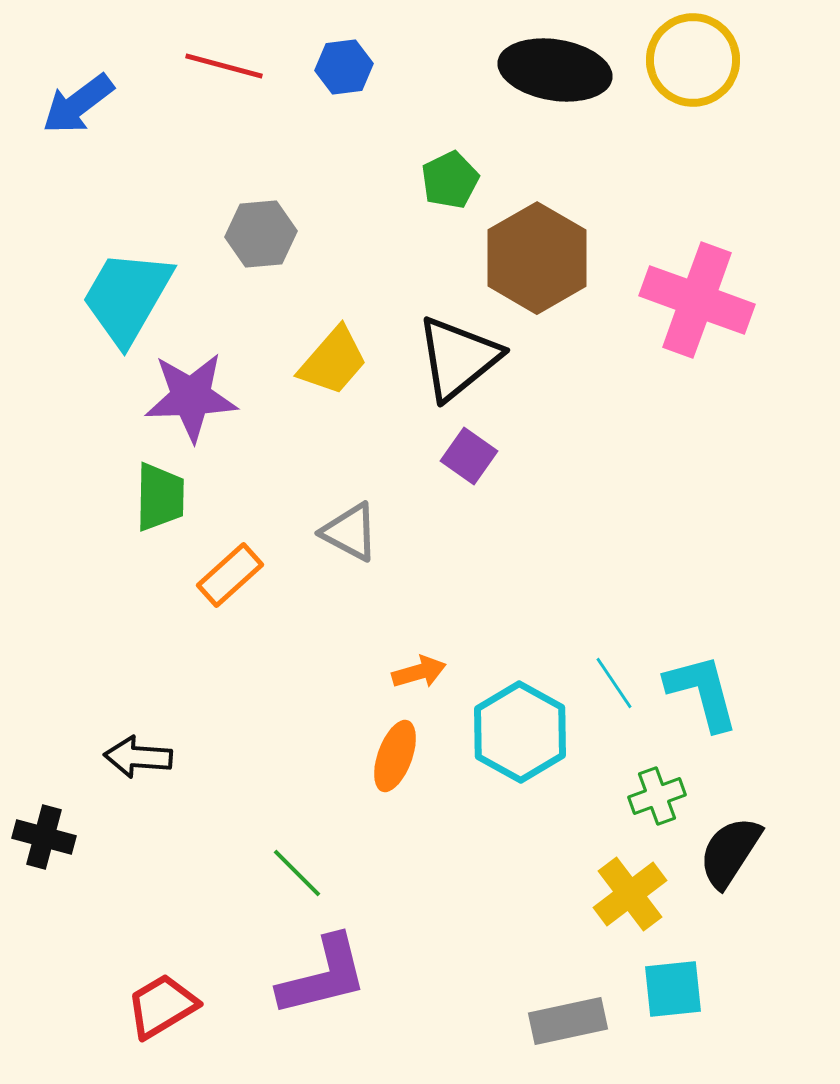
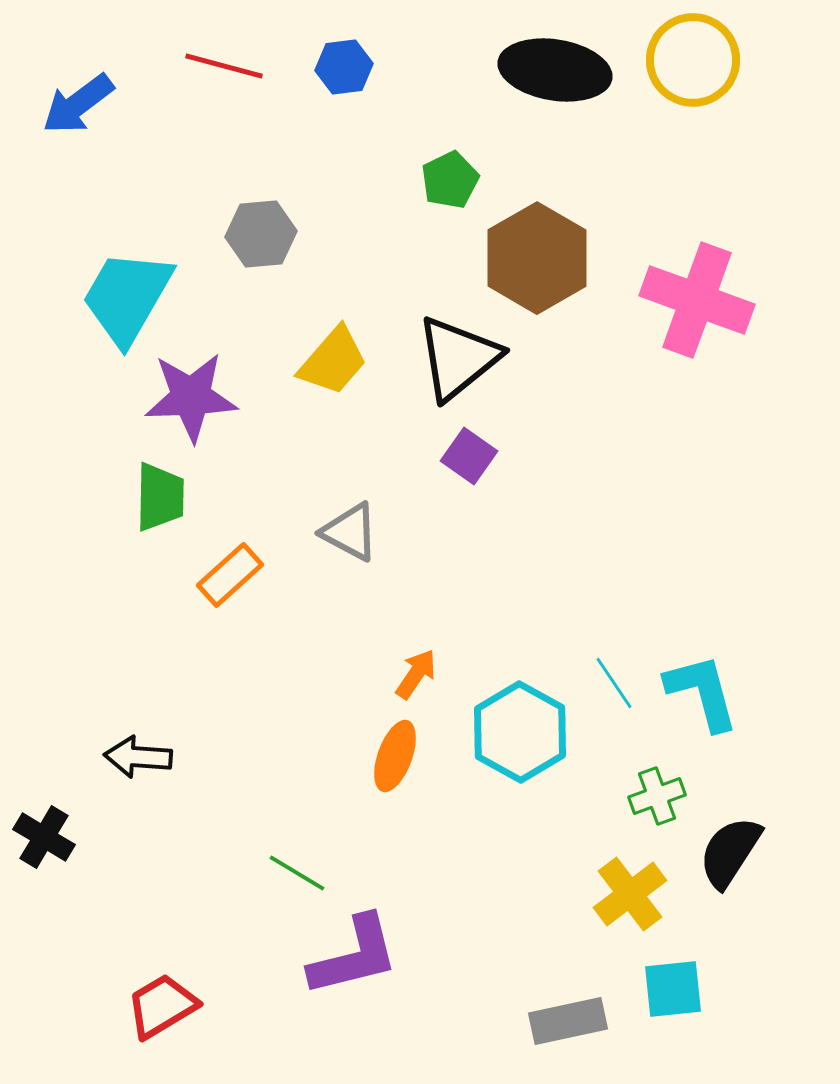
orange arrow: moved 3 px left, 2 px down; rotated 40 degrees counterclockwise
black cross: rotated 16 degrees clockwise
green line: rotated 14 degrees counterclockwise
purple L-shape: moved 31 px right, 20 px up
